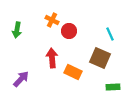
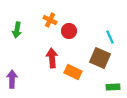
orange cross: moved 2 px left
cyan line: moved 3 px down
purple arrow: moved 9 px left; rotated 42 degrees counterclockwise
